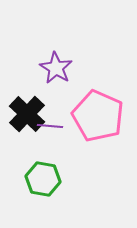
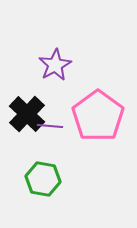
purple star: moved 1 px left, 3 px up; rotated 12 degrees clockwise
pink pentagon: rotated 12 degrees clockwise
